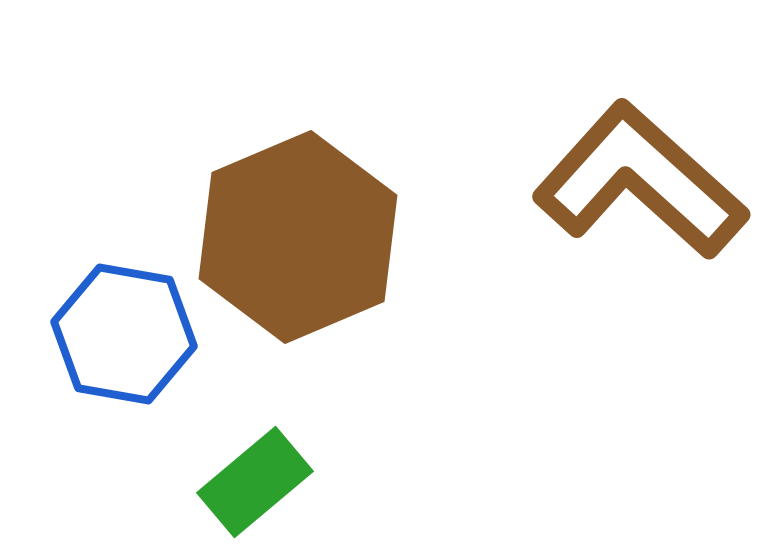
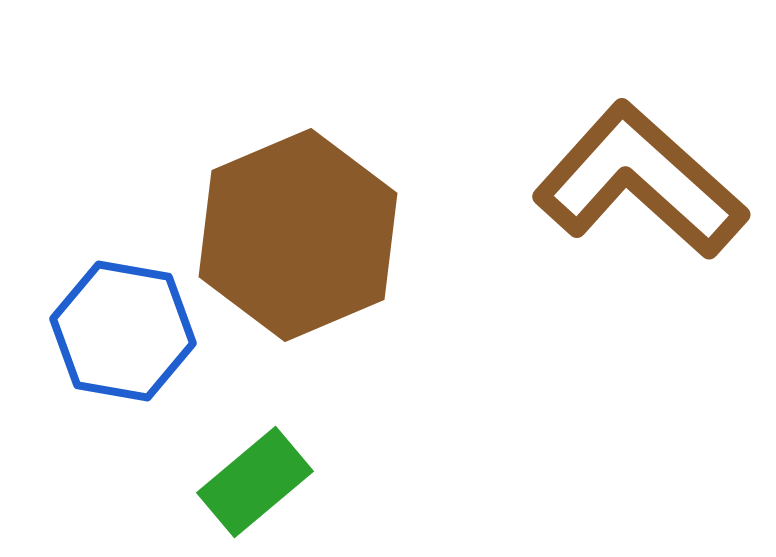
brown hexagon: moved 2 px up
blue hexagon: moved 1 px left, 3 px up
